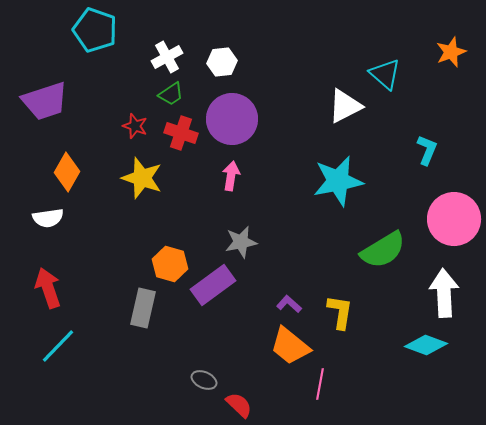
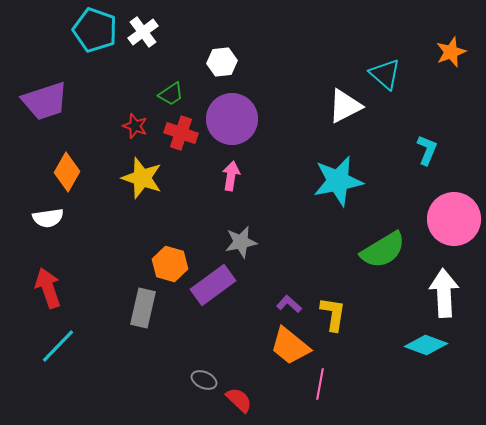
white cross: moved 24 px left, 25 px up; rotated 8 degrees counterclockwise
yellow L-shape: moved 7 px left, 2 px down
red semicircle: moved 5 px up
